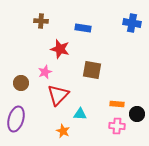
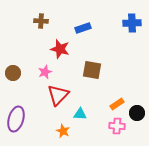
blue cross: rotated 12 degrees counterclockwise
blue rectangle: rotated 28 degrees counterclockwise
brown circle: moved 8 px left, 10 px up
orange rectangle: rotated 40 degrees counterclockwise
black circle: moved 1 px up
